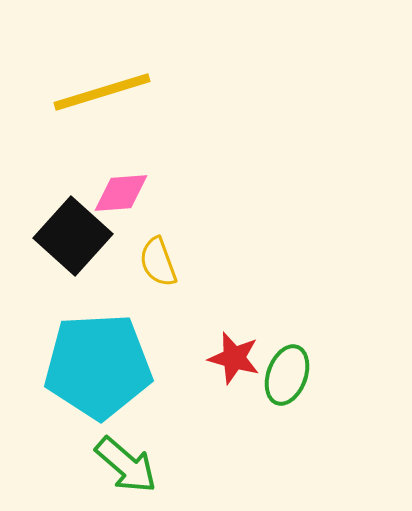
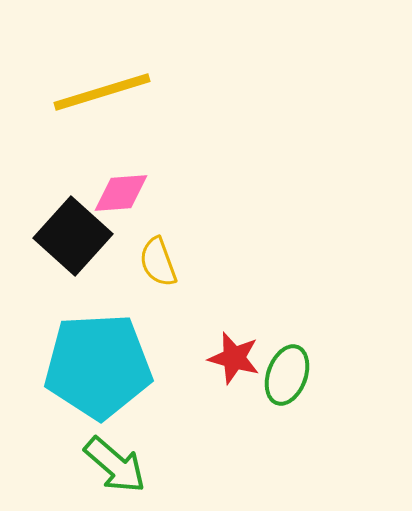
green arrow: moved 11 px left
